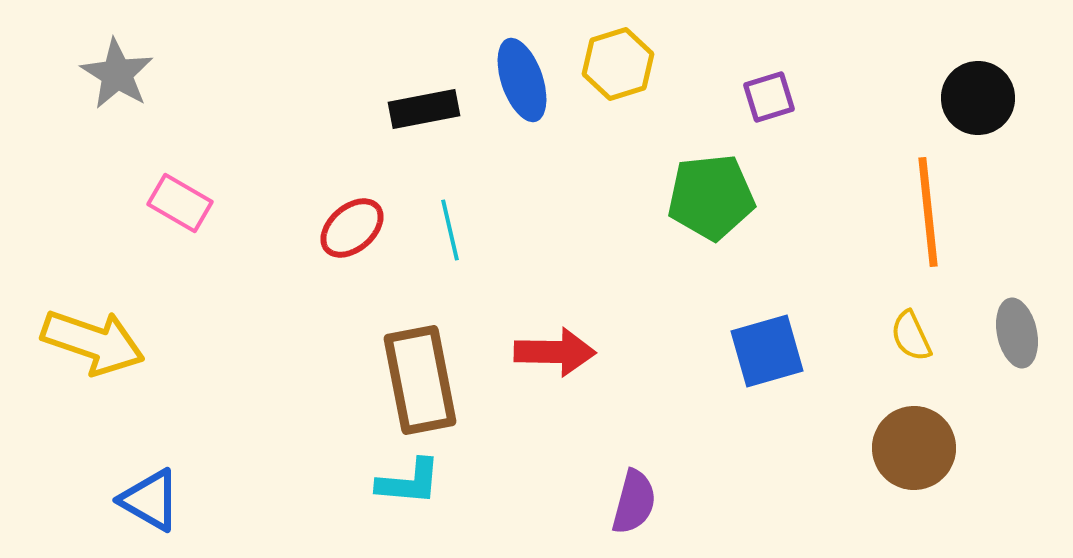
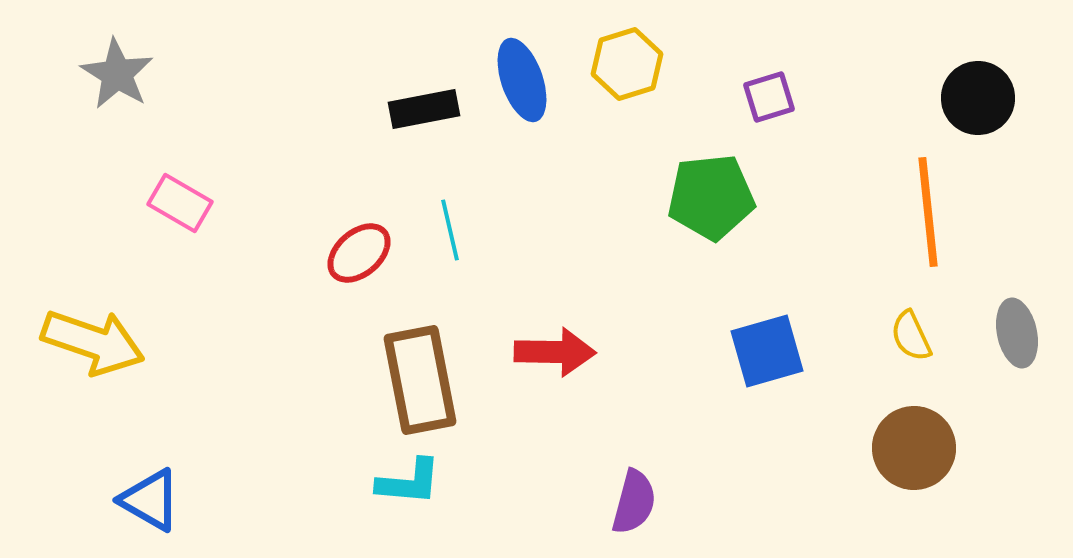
yellow hexagon: moved 9 px right
red ellipse: moved 7 px right, 25 px down
